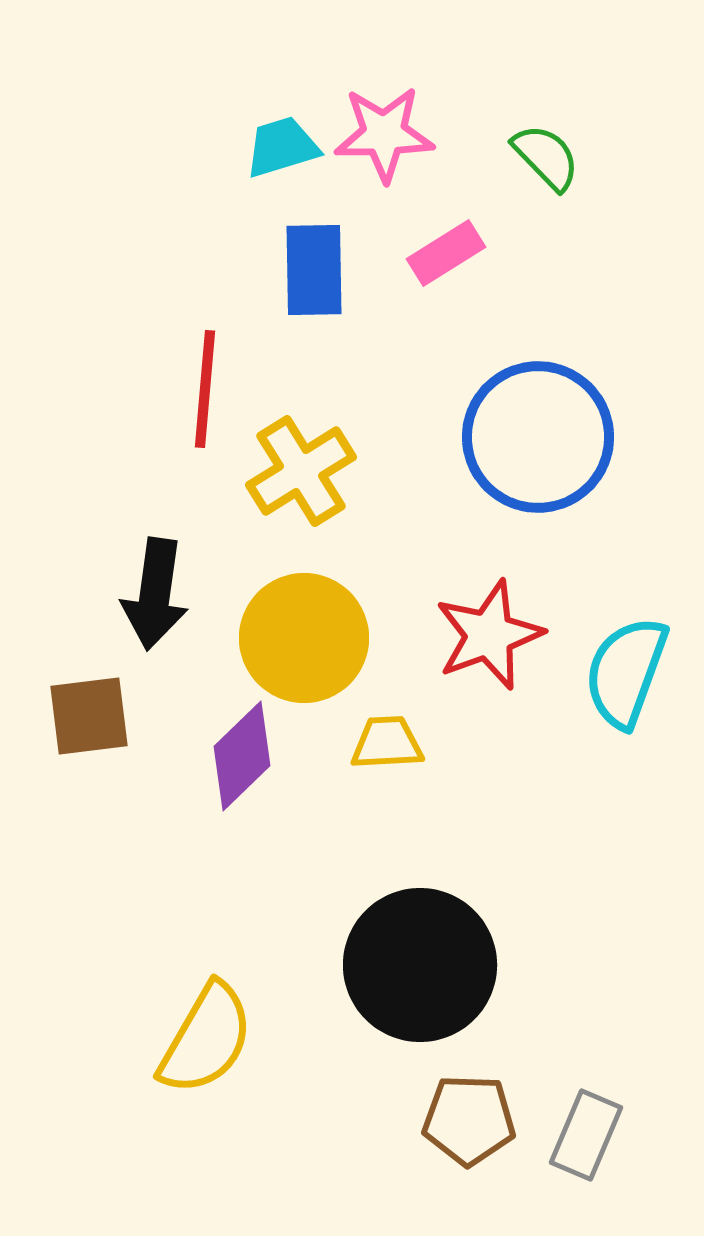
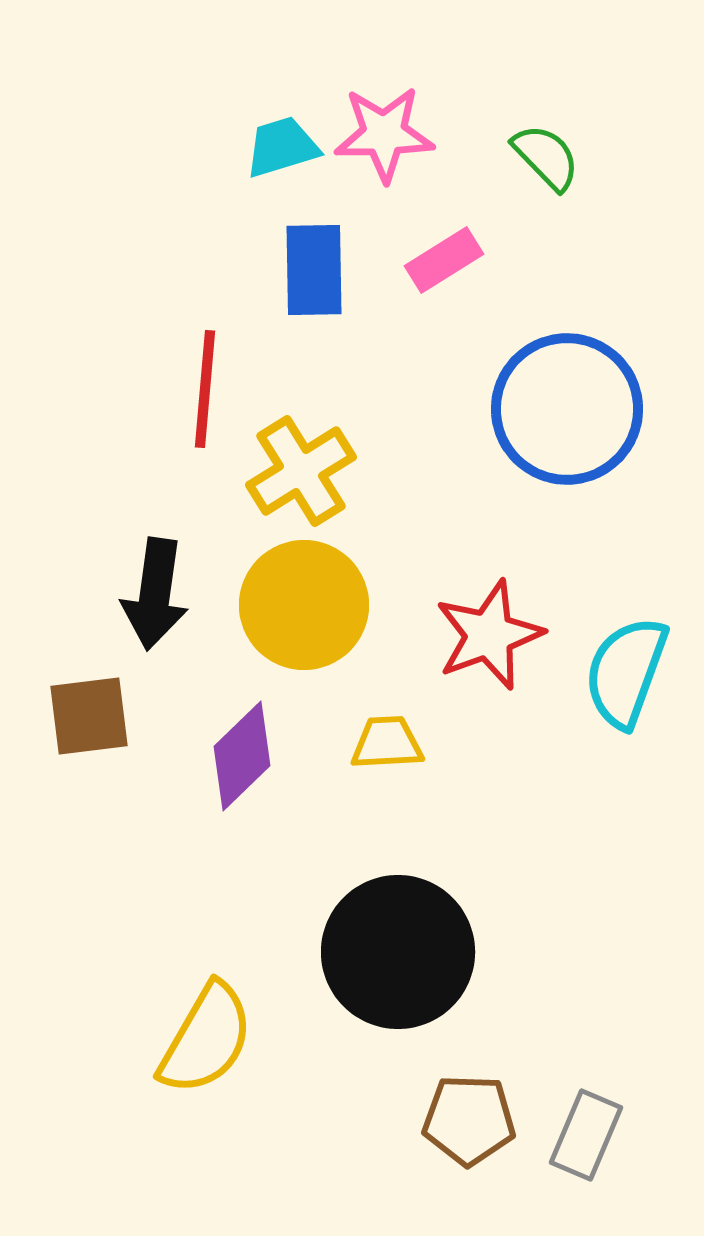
pink rectangle: moved 2 px left, 7 px down
blue circle: moved 29 px right, 28 px up
yellow circle: moved 33 px up
black circle: moved 22 px left, 13 px up
